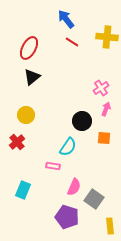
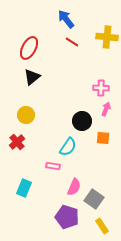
pink cross: rotated 35 degrees clockwise
orange square: moved 1 px left
cyan rectangle: moved 1 px right, 2 px up
yellow rectangle: moved 8 px left; rotated 28 degrees counterclockwise
